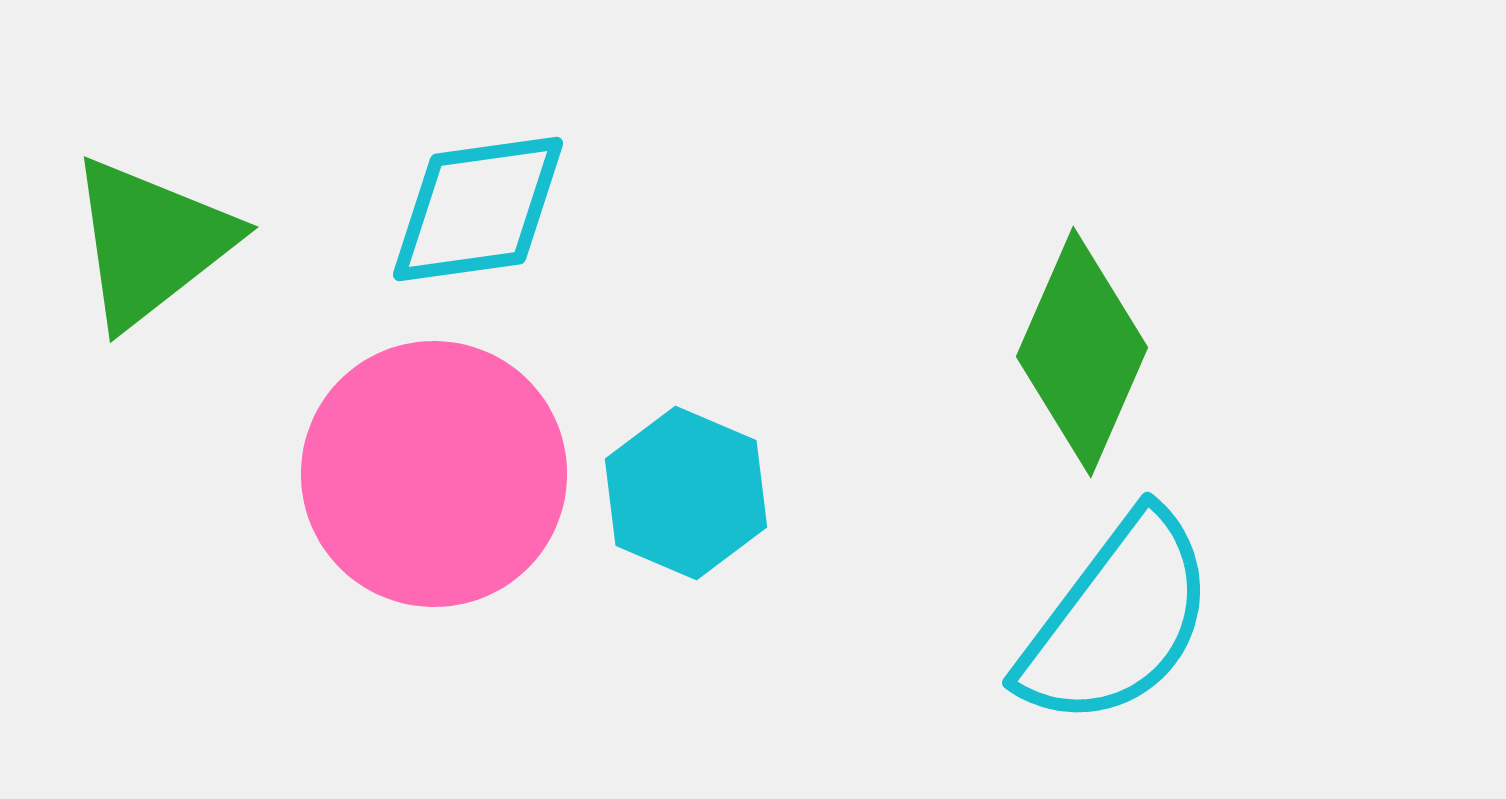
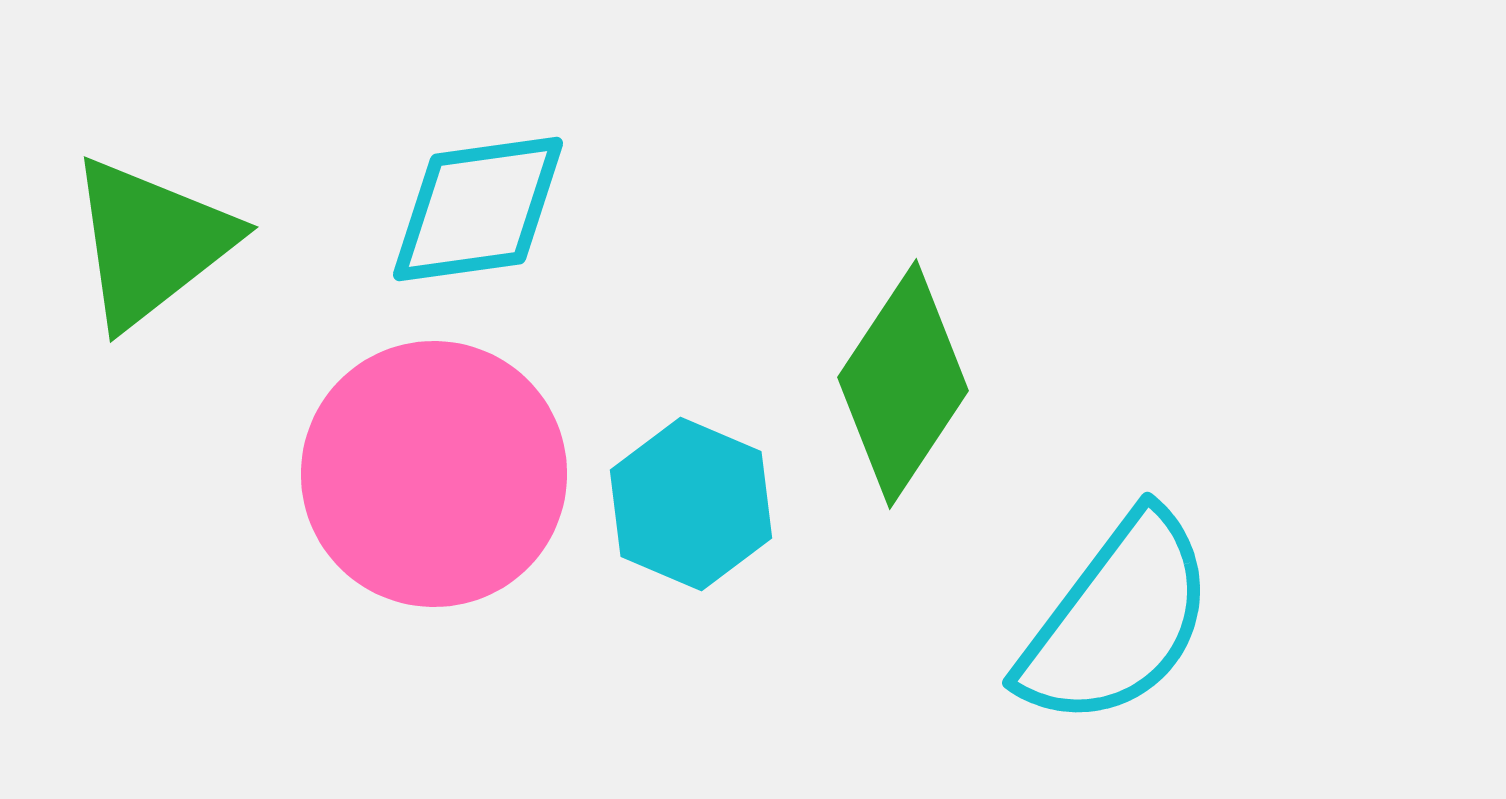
green diamond: moved 179 px left, 32 px down; rotated 10 degrees clockwise
cyan hexagon: moved 5 px right, 11 px down
